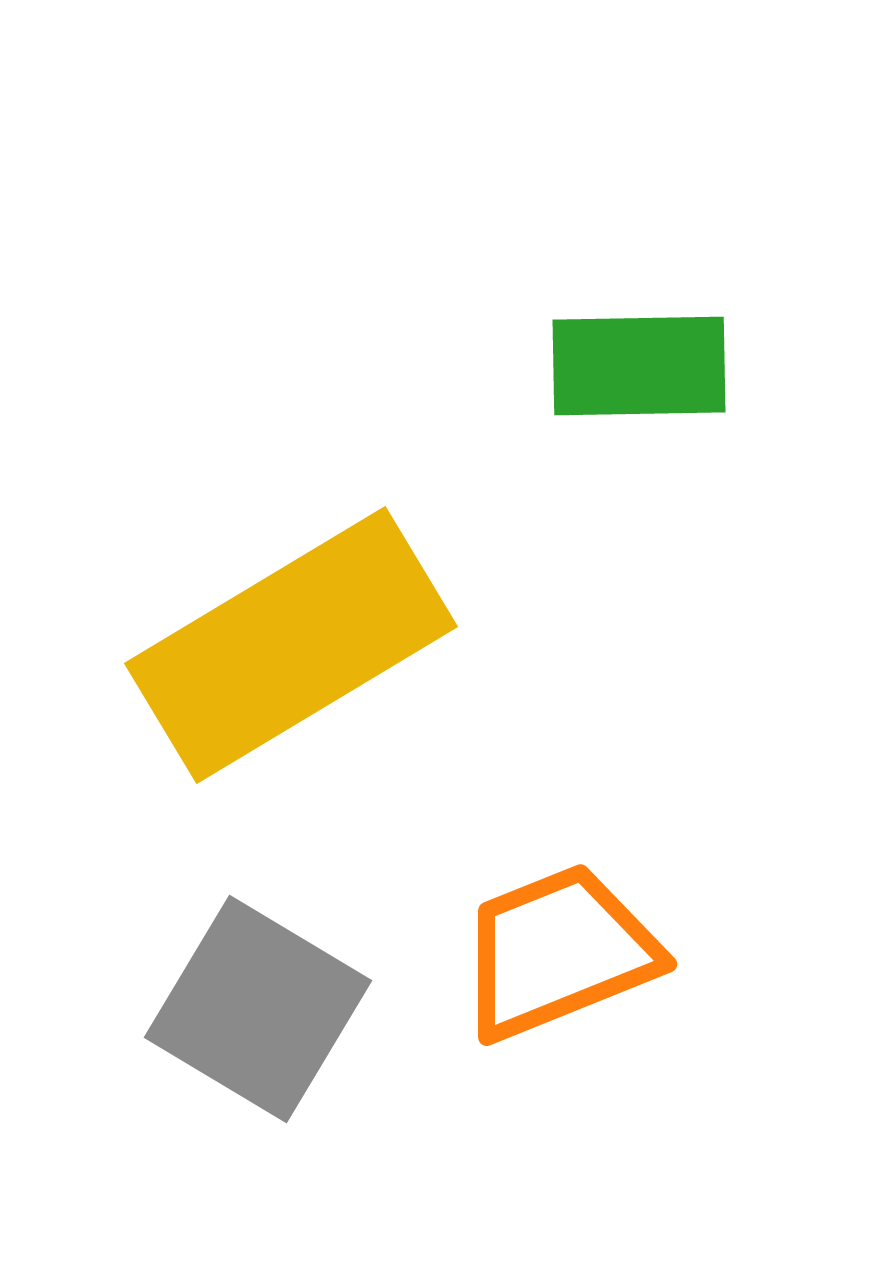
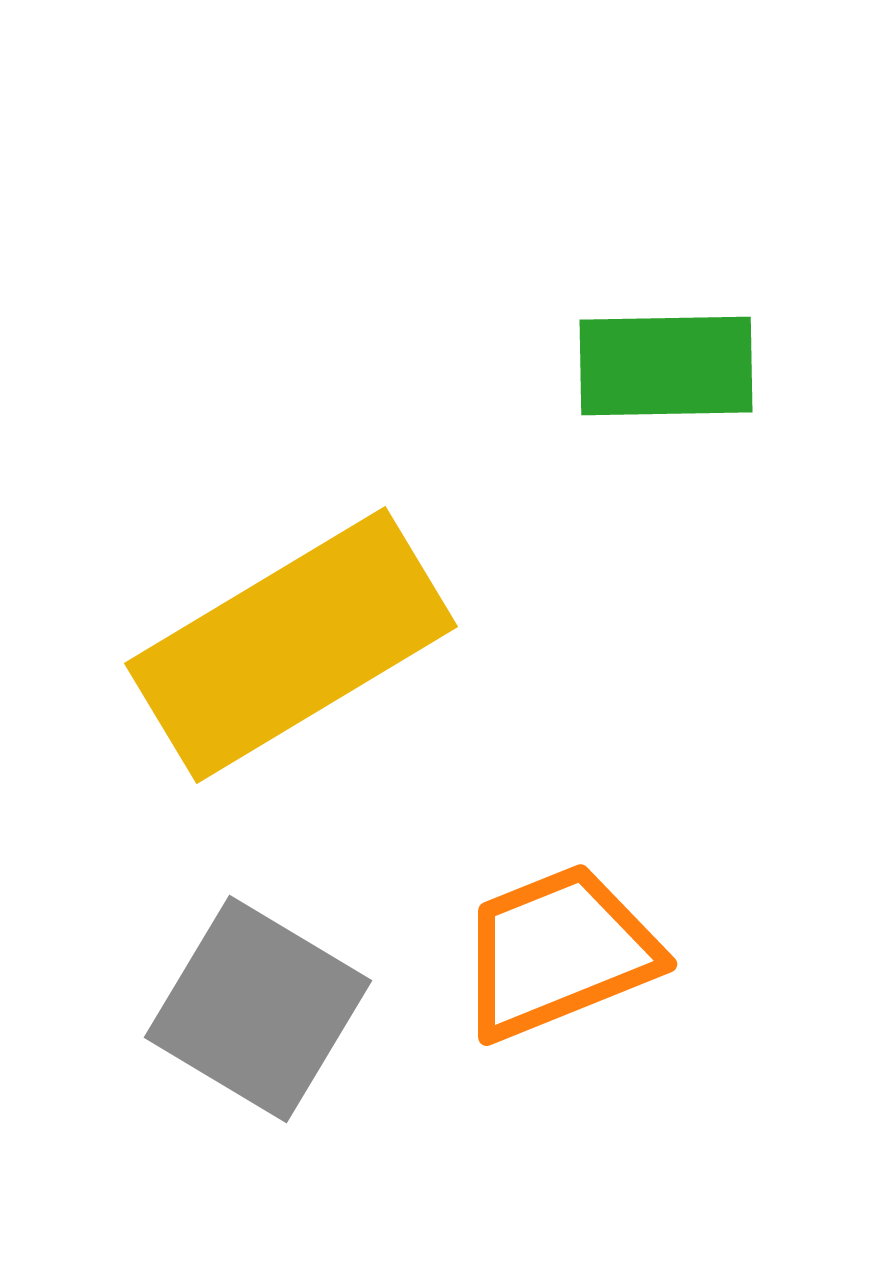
green rectangle: moved 27 px right
